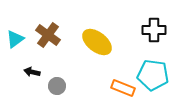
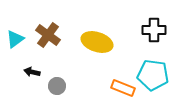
yellow ellipse: rotated 20 degrees counterclockwise
